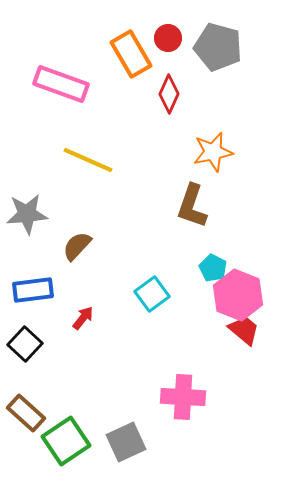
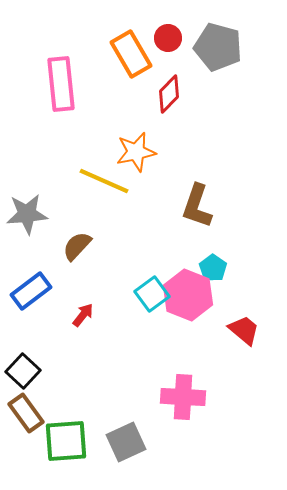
pink rectangle: rotated 64 degrees clockwise
red diamond: rotated 21 degrees clockwise
orange star: moved 77 px left
yellow line: moved 16 px right, 21 px down
brown L-shape: moved 5 px right
cyan pentagon: rotated 8 degrees clockwise
blue rectangle: moved 2 px left, 1 px down; rotated 30 degrees counterclockwise
pink hexagon: moved 50 px left
red arrow: moved 3 px up
black square: moved 2 px left, 27 px down
brown rectangle: rotated 12 degrees clockwise
green square: rotated 30 degrees clockwise
